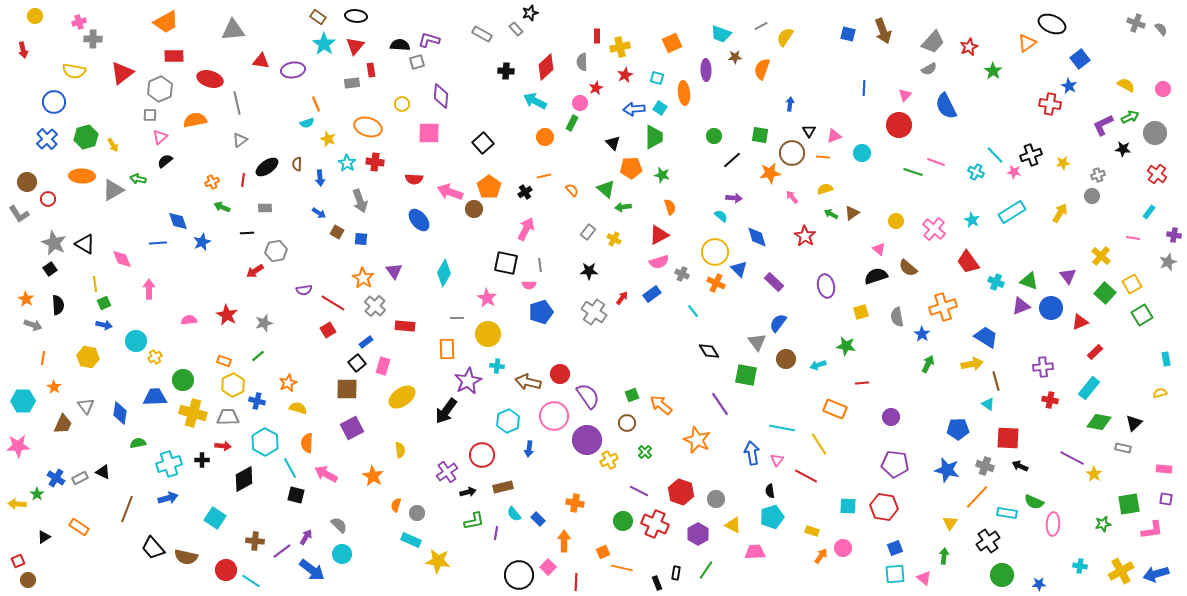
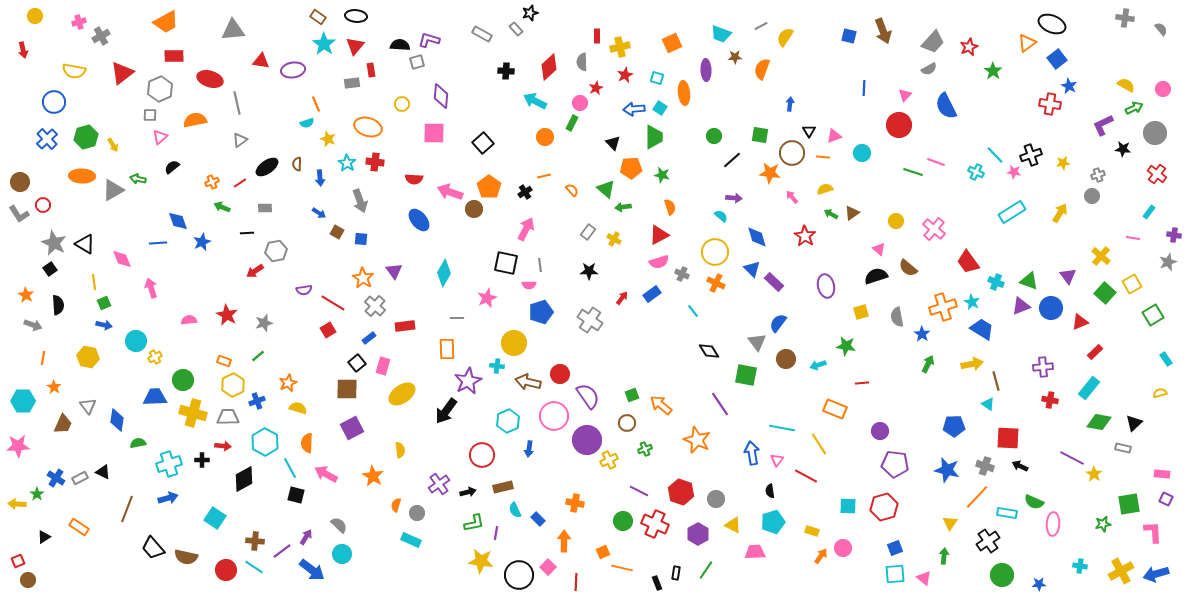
gray cross at (1136, 23): moved 11 px left, 5 px up; rotated 12 degrees counterclockwise
blue square at (848, 34): moved 1 px right, 2 px down
gray cross at (93, 39): moved 8 px right, 3 px up; rotated 30 degrees counterclockwise
blue square at (1080, 59): moved 23 px left
red diamond at (546, 67): moved 3 px right
green arrow at (1130, 117): moved 4 px right, 9 px up
pink square at (429, 133): moved 5 px right
black semicircle at (165, 161): moved 7 px right, 6 px down
orange star at (770, 173): rotated 15 degrees clockwise
red line at (243, 180): moved 3 px left, 3 px down; rotated 48 degrees clockwise
brown circle at (27, 182): moved 7 px left
red circle at (48, 199): moved 5 px left, 6 px down
cyan star at (972, 220): moved 82 px down
blue triangle at (739, 269): moved 13 px right
yellow line at (95, 284): moved 1 px left, 2 px up
pink arrow at (149, 289): moved 2 px right, 1 px up; rotated 18 degrees counterclockwise
pink star at (487, 298): rotated 18 degrees clockwise
orange star at (26, 299): moved 4 px up
gray cross at (594, 312): moved 4 px left, 8 px down
green square at (1142, 315): moved 11 px right
red rectangle at (405, 326): rotated 12 degrees counterclockwise
yellow circle at (488, 334): moved 26 px right, 9 px down
blue trapezoid at (986, 337): moved 4 px left, 8 px up
blue rectangle at (366, 342): moved 3 px right, 4 px up
cyan rectangle at (1166, 359): rotated 24 degrees counterclockwise
yellow ellipse at (402, 397): moved 3 px up
blue cross at (257, 401): rotated 35 degrees counterclockwise
gray triangle at (86, 406): moved 2 px right
blue diamond at (120, 413): moved 3 px left, 7 px down
purple circle at (891, 417): moved 11 px left, 14 px down
blue pentagon at (958, 429): moved 4 px left, 3 px up
green cross at (645, 452): moved 3 px up; rotated 24 degrees clockwise
pink rectangle at (1164, 469): moved 2 px left, 5 px down
purple cross at (447, 472): moved 8 px left, 12 px down
purple square at (1166, 499): rotated 16 degrees clockwise
red hexagon at (884, 507): rotated 24 degrees counterclockwise
cyan semicircle at (514, 514): moved 1 px right, 4 px up; rotated 14 degrees clockwise
cyan pentagon at (772, 517): moved 1 px right, 5 px down
green L-shape at (474, 521): moved 2 px down
pink L-shape at (1152, 530): moved 1 px right, 2 px down; rotated 85 degrees counterclockwise
yellow star at (438, 561): moved 43 px right
cyan line at (251, 581): moved 3 px right, 14 px up
